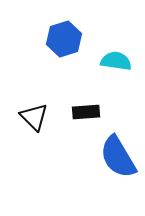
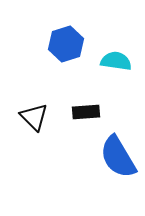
blue hexagon: moved 2 px right, 5 px down
